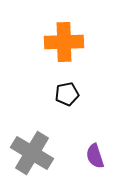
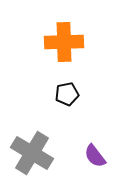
purple semicircle: rotated 20 degrees counterclockwise
